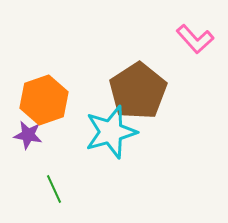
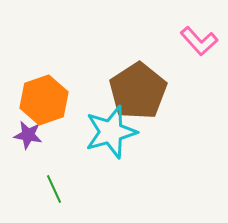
pink L-shape: moved 4 px right, 2 px down
